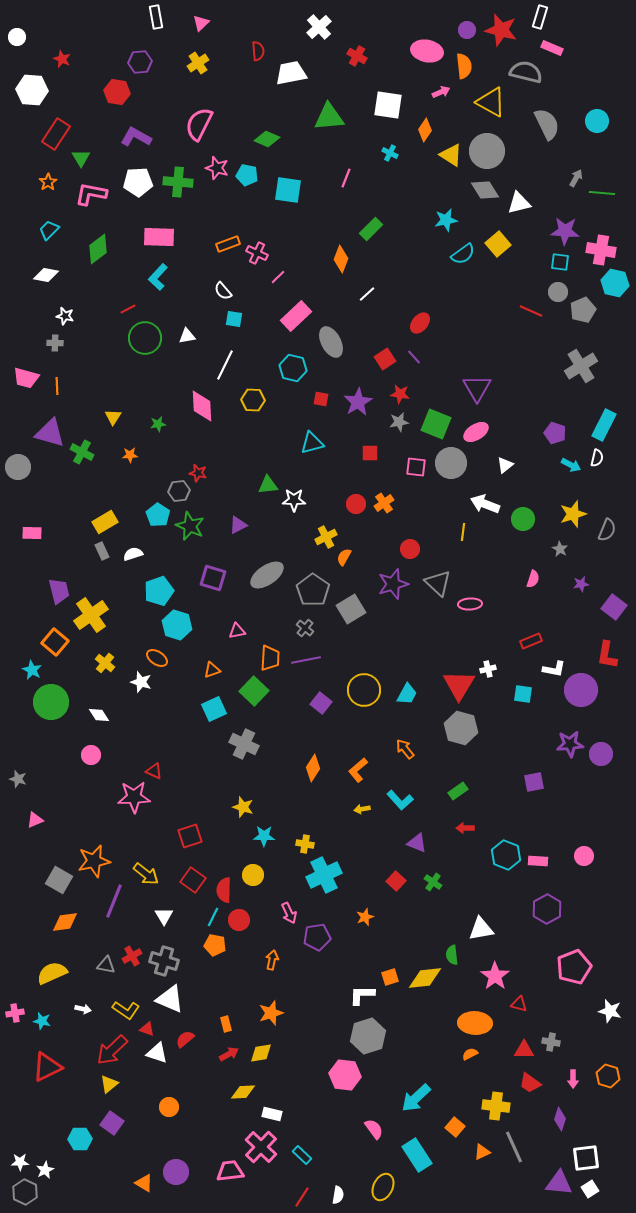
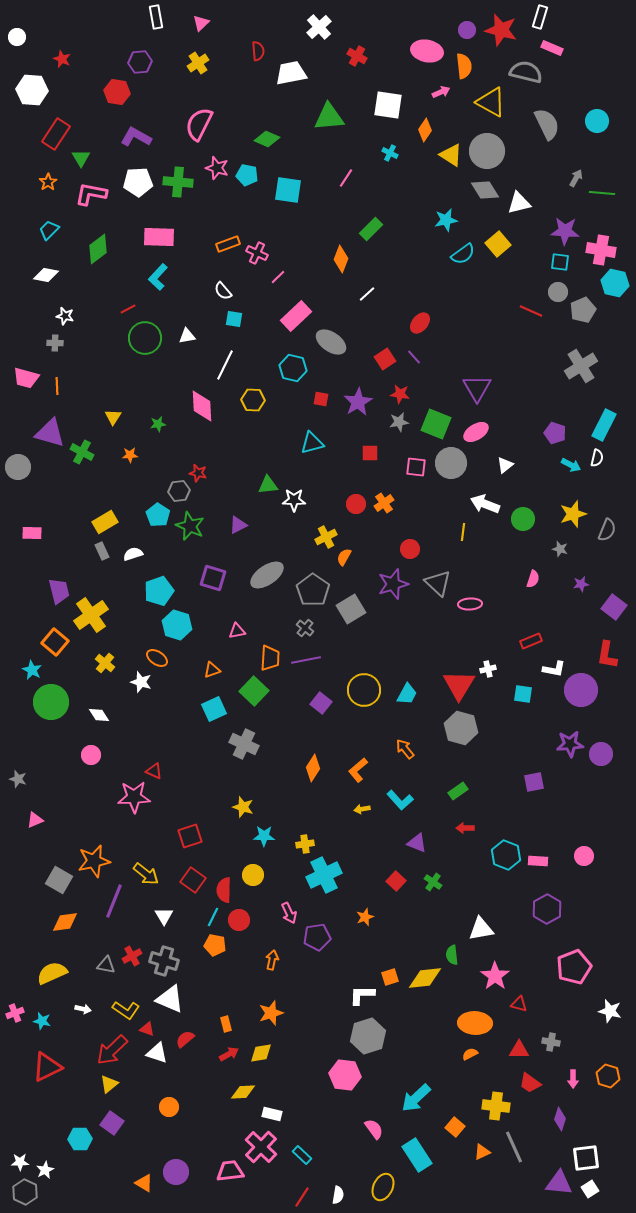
pink line at (346, 178): rotated 12 degrees clockwise
gray ellipse at (331, 342): rotated 28 degrees counterclockwise
gray star at (560, 549): rotated 14 degrees counterclockwise
yellow cross at (305, 844): rotated 18 degrees counterclockwise
pink cross at (15, 1013): rotated 12 degrees counterclockwise
red triangle at (524, 1050): moved 5 px left
